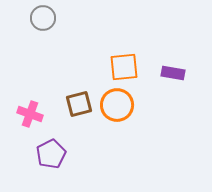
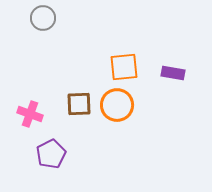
brown square: rotated 12 degrees clockwise
